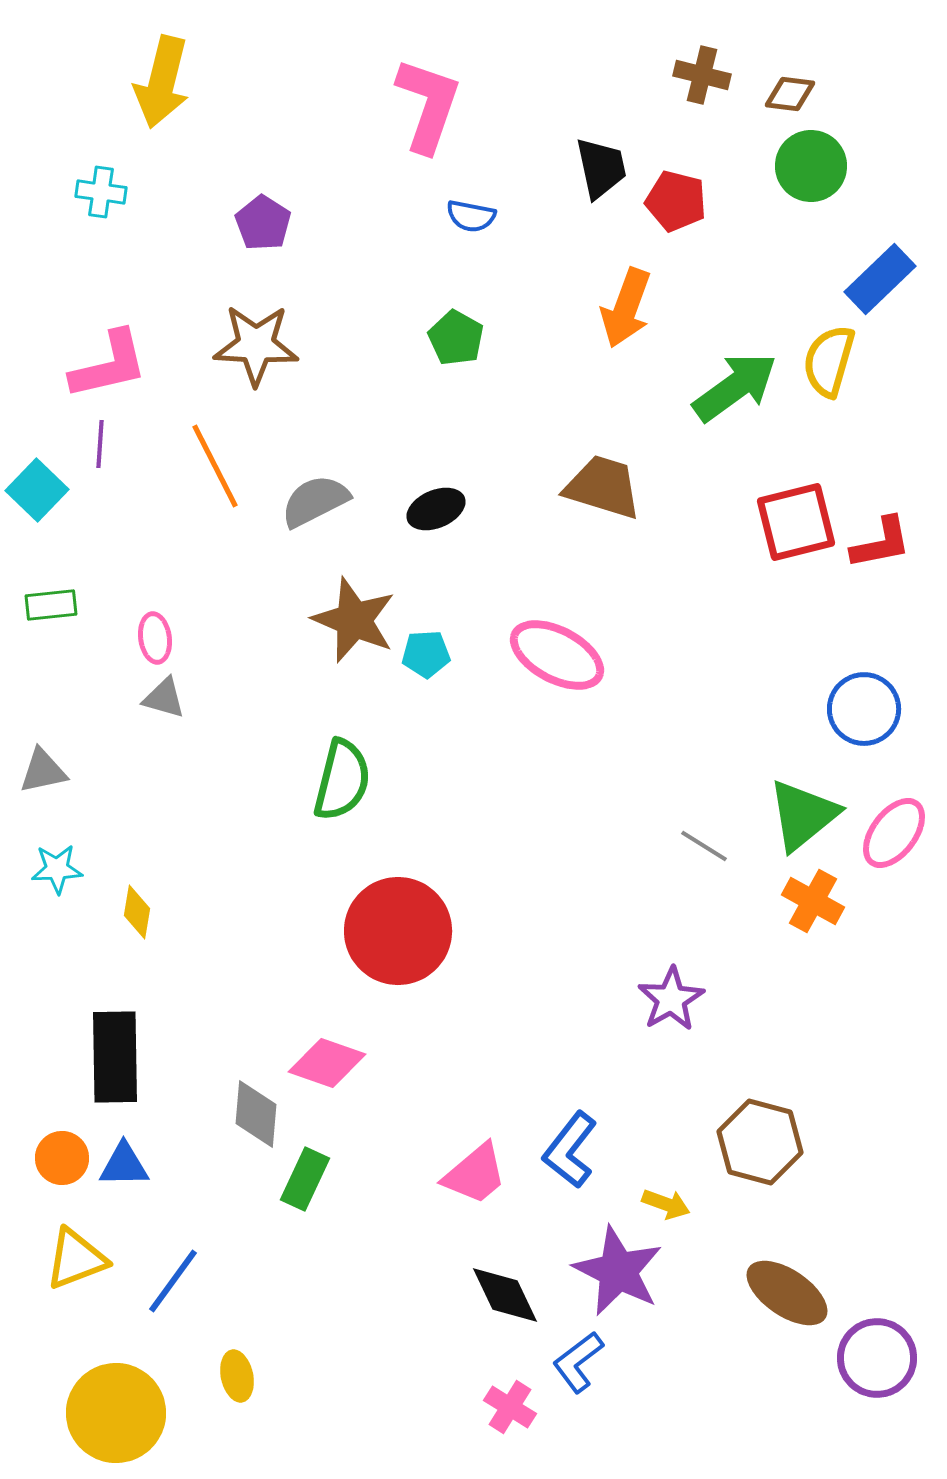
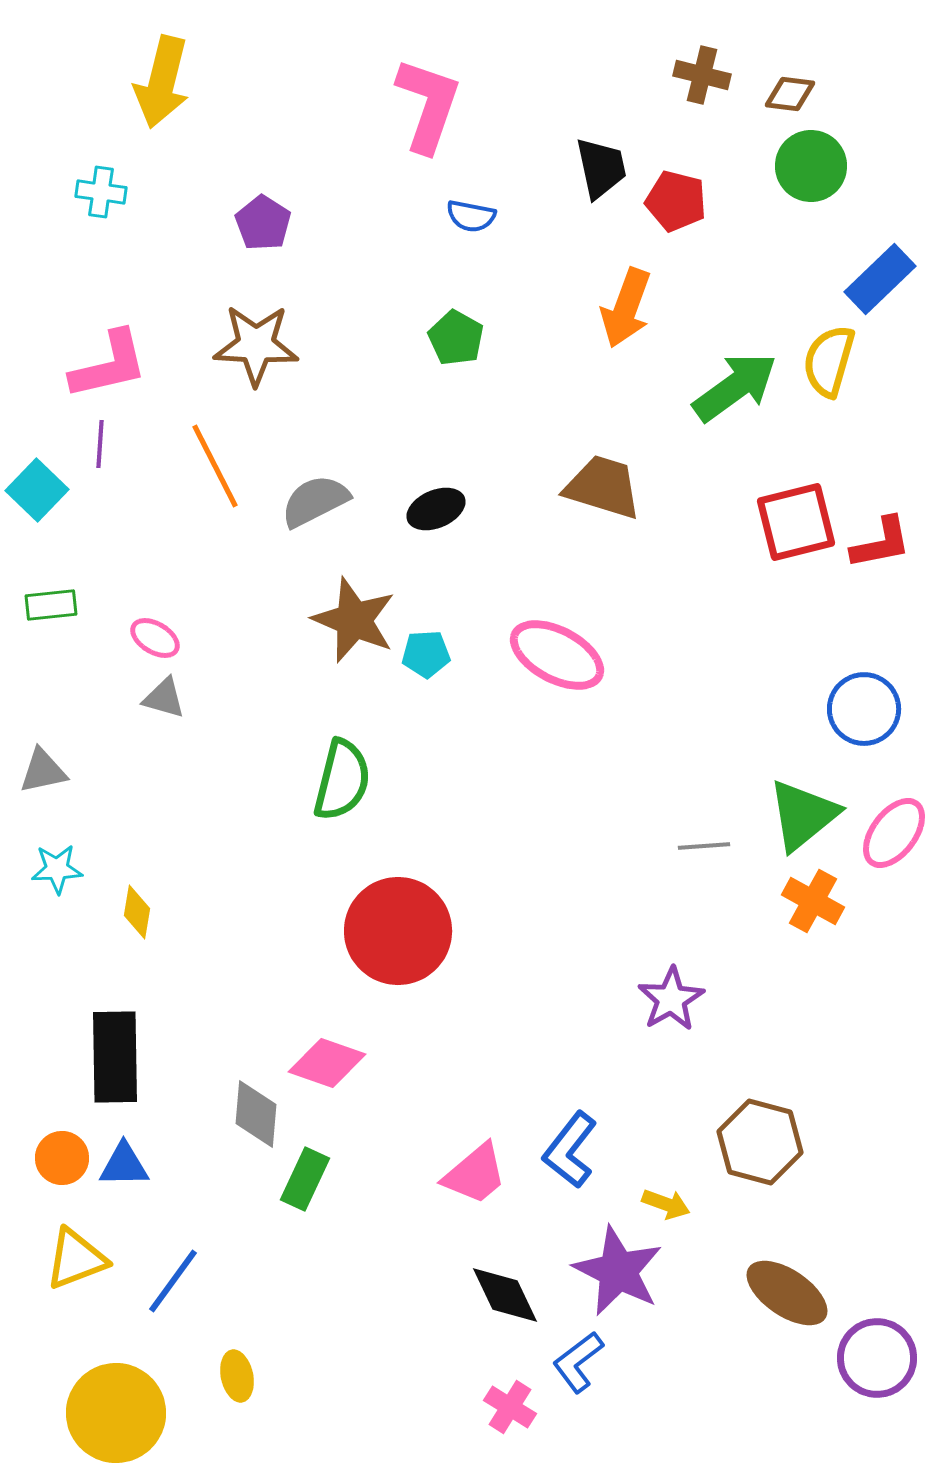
pink ellipse at (155, 638): rotated 51 degrees counterclockwise
gray line at (704, 846): rotated 36 degrees counterclockwise
